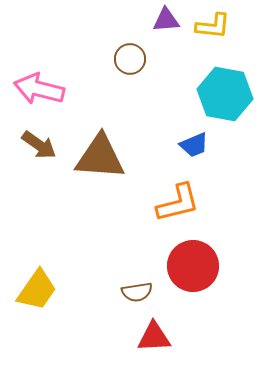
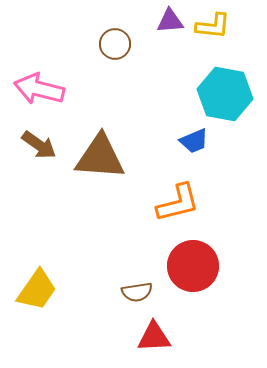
purple triangle: moved 4 px right, 1 px down
brown circle: moved 15 px left, 15 px up
blue trapezoid: moved 4 px up
